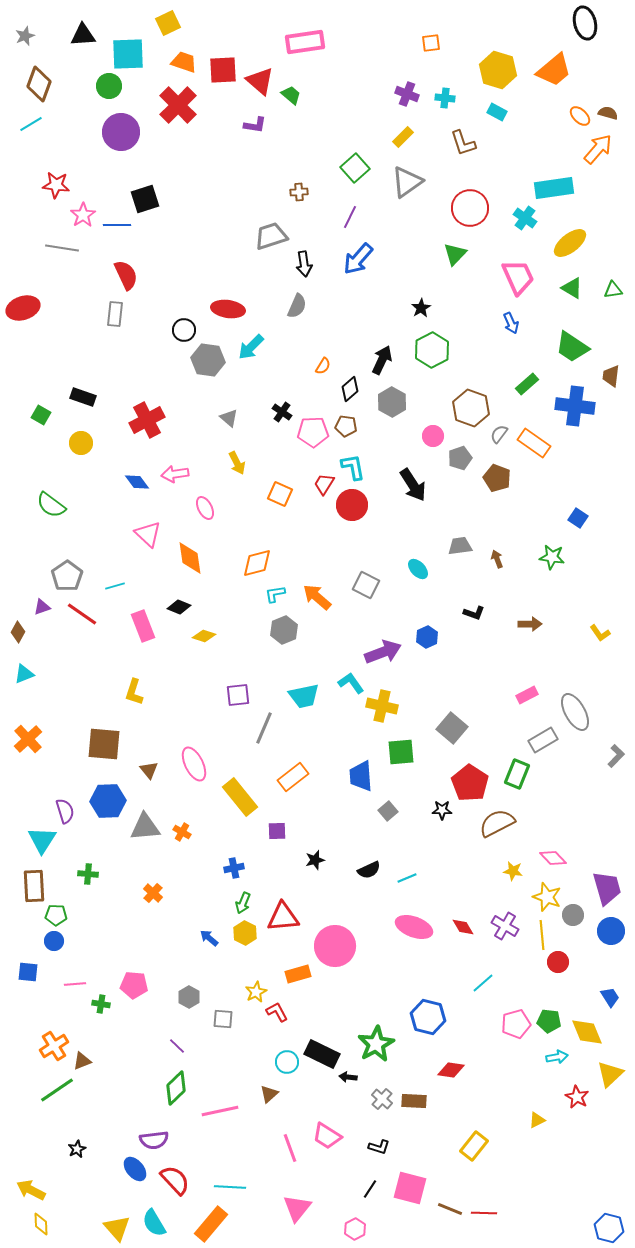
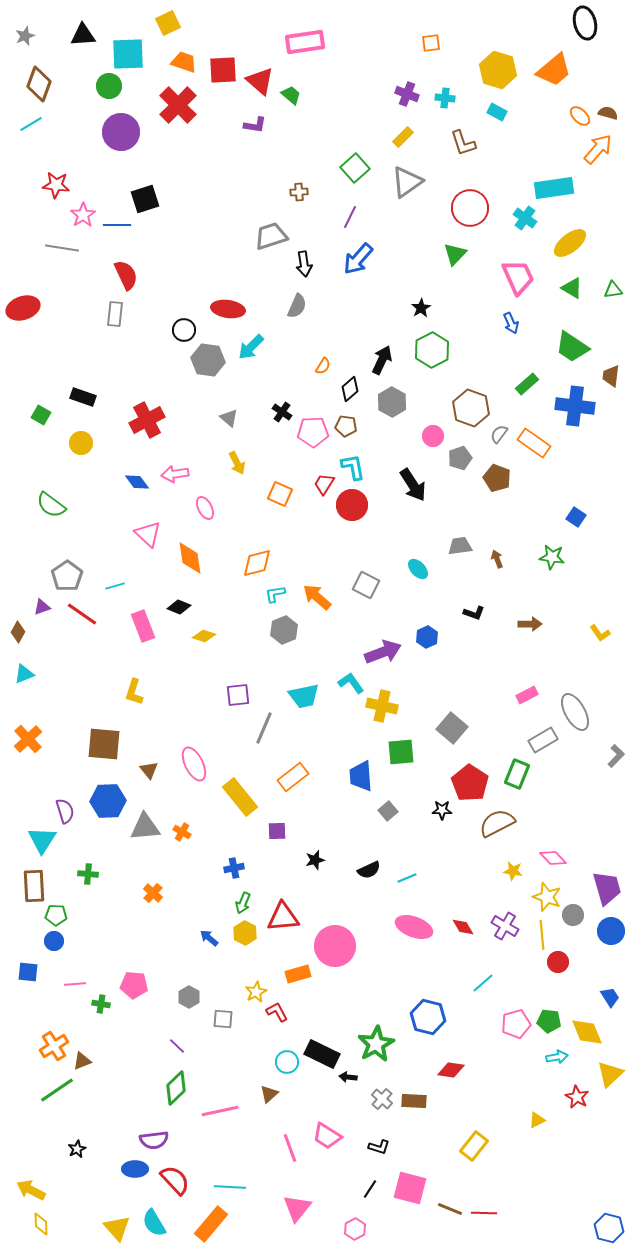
blue square at (578, 518): moved 2 px left, 1 px up
blue ellipse at (135, 1169): rotated 50 degrees counterclockwise
